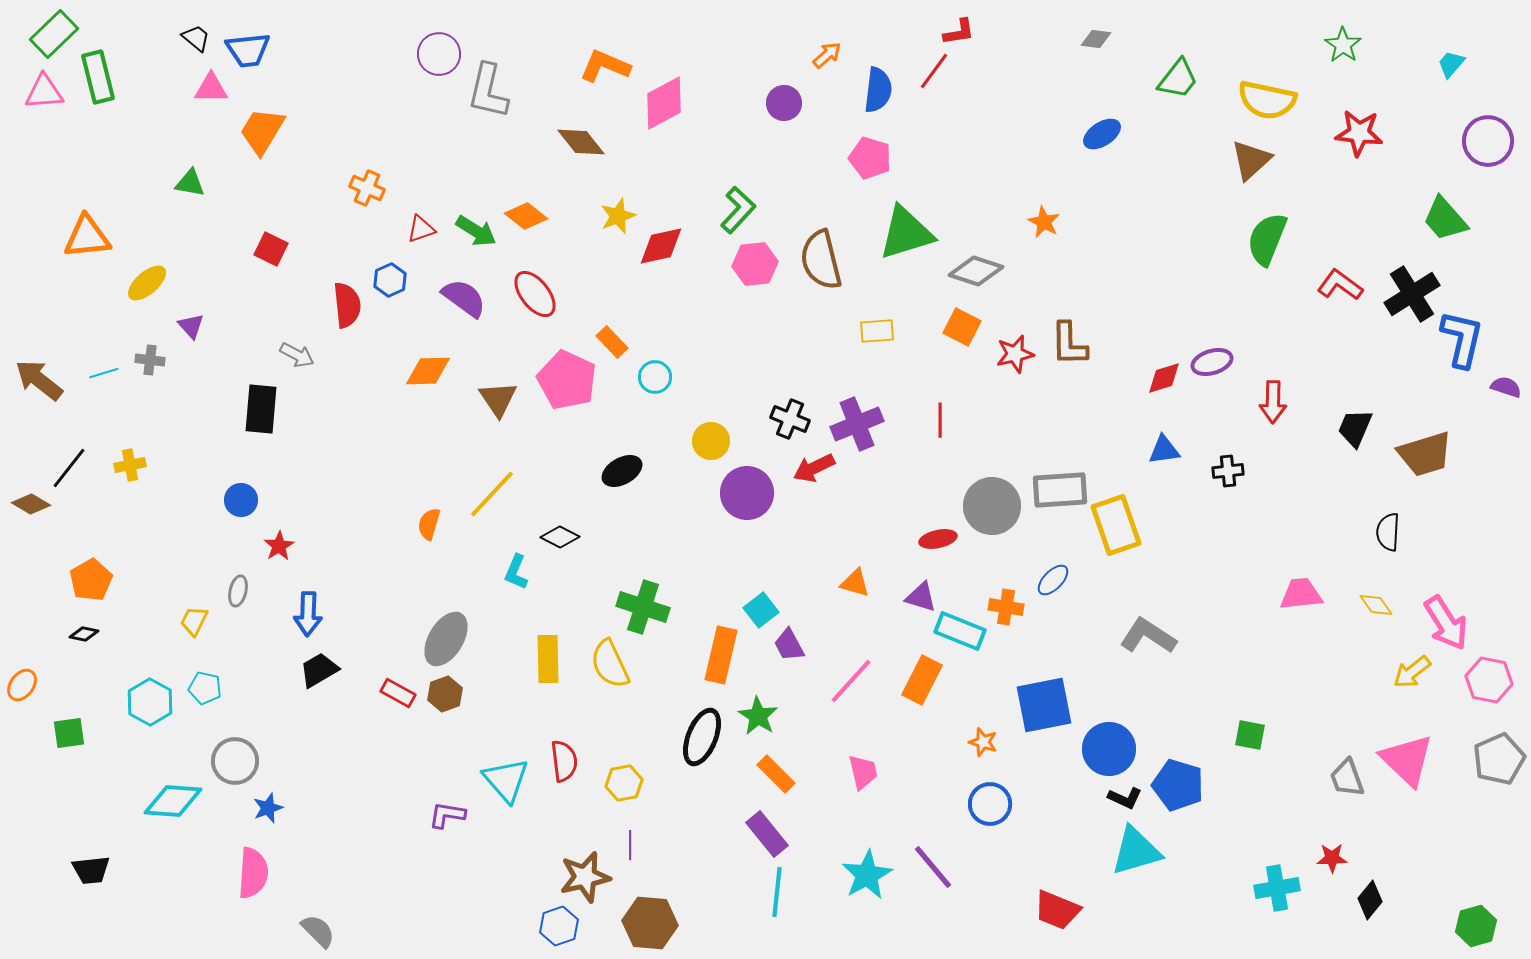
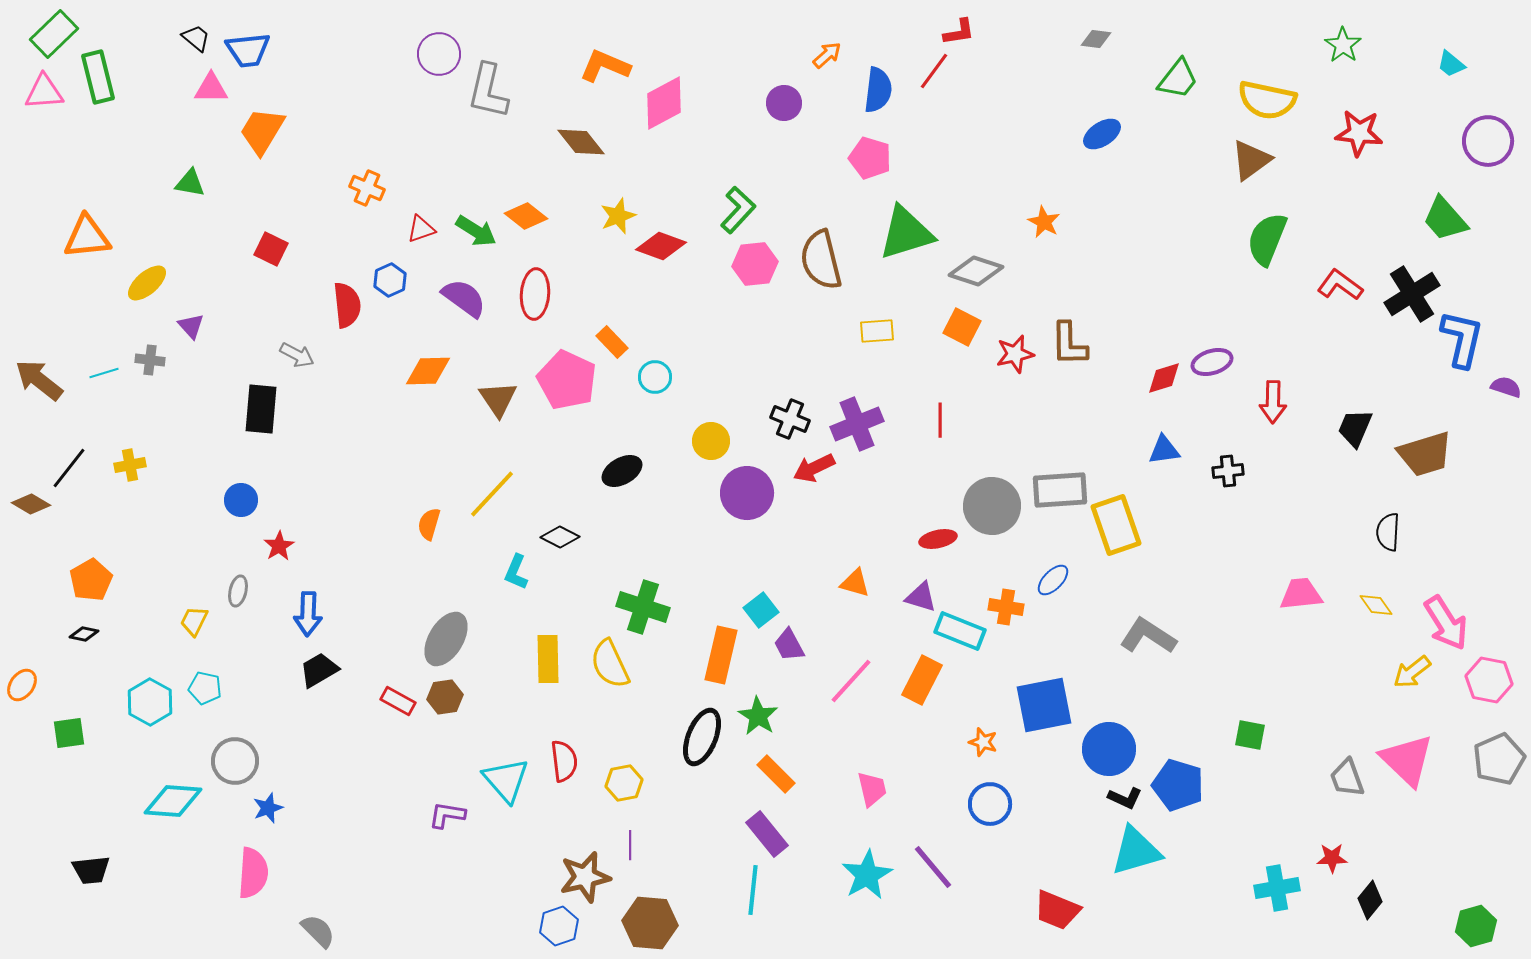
cyan trapezoid at (1451, 64): rotated 92 degrees counterclockwise
brown triangle at (1251, 160): rotated 6 degrees clockwise
red diamond at (661, 246): rotated 33 degrees clockwise
red ellipse at (535, 294): rotated 42 degrees clockwise
red rectangle at (398, 693): moved 8 px down
brown hexagon at (445, 694): moved 3 px down; rotated 12 degrees clockwise
pink trapezoid at (863, 772): moved 9 px right, 17 px down
cyan line at (777, 892): moved 24 px left, 2 px up
